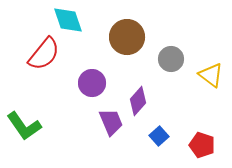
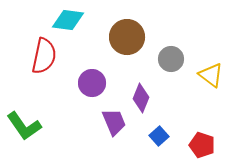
cyan diamond: rotated 64 degrees counterclockwise
red semicircle: moved 2 px down; rotated 27 degrees counterclockwise
purple diamond: moved 3 px right, 3 px up; rotated 20 degrees counterclockwise
purple trapezoid: moved 3 px right
